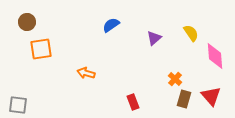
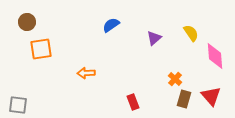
orange arrow: rotated 18 degrees counterclockwise
